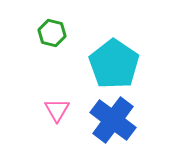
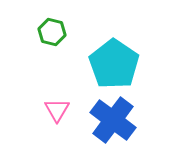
green hexagon: moved 1 px up
